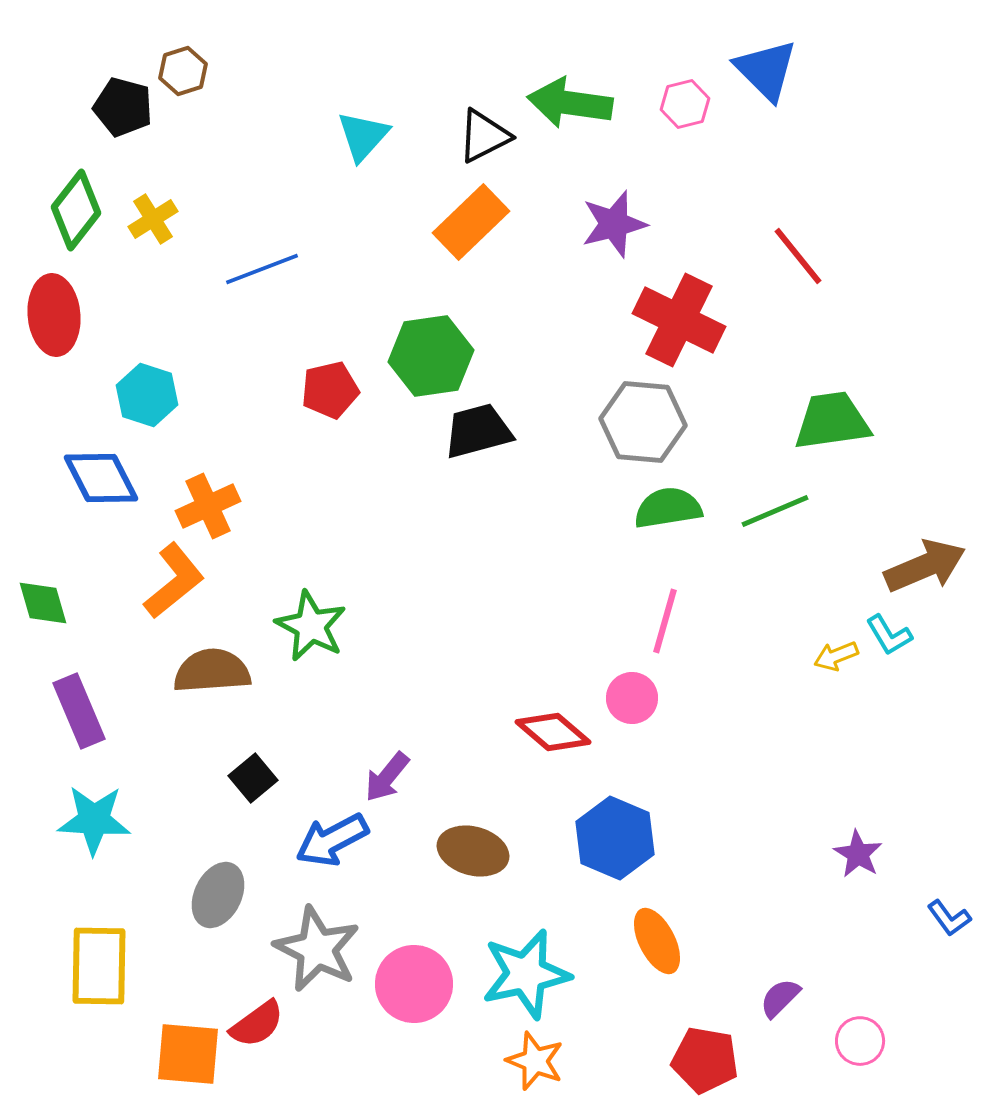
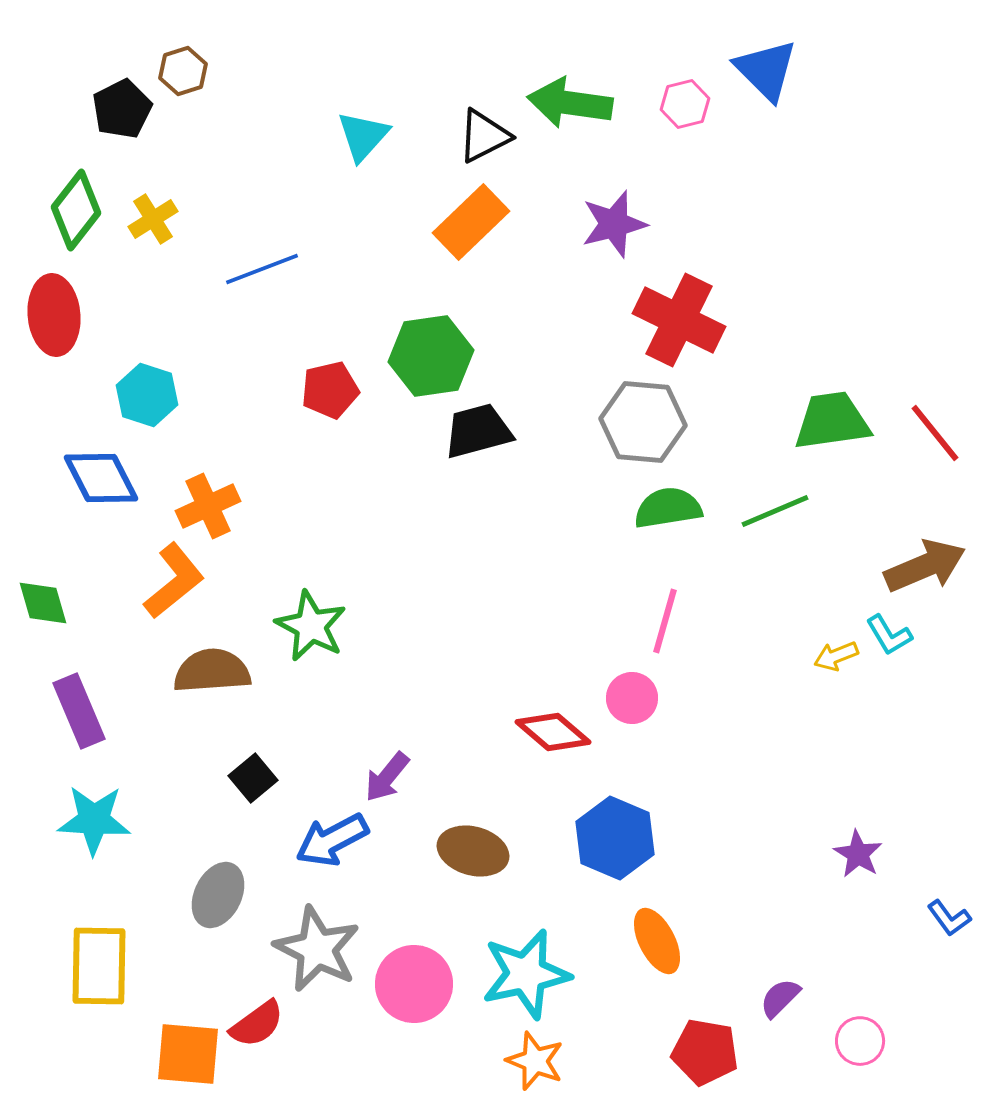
black pentagon at (123, 107): moved 1 px left, 2 px down; rotated 30 degrees clockwise
red line at (798, 256): moved 137 px right, 177 px down
red pentagon at (705, 1060): moved 8 px up
